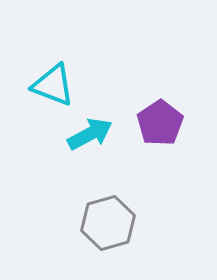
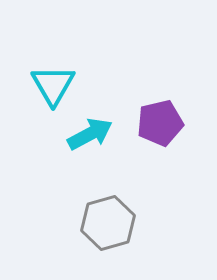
cyan triangle: rotated 39 degrees clockwise
purple pentagon: rotated 21 degrees clockwise
